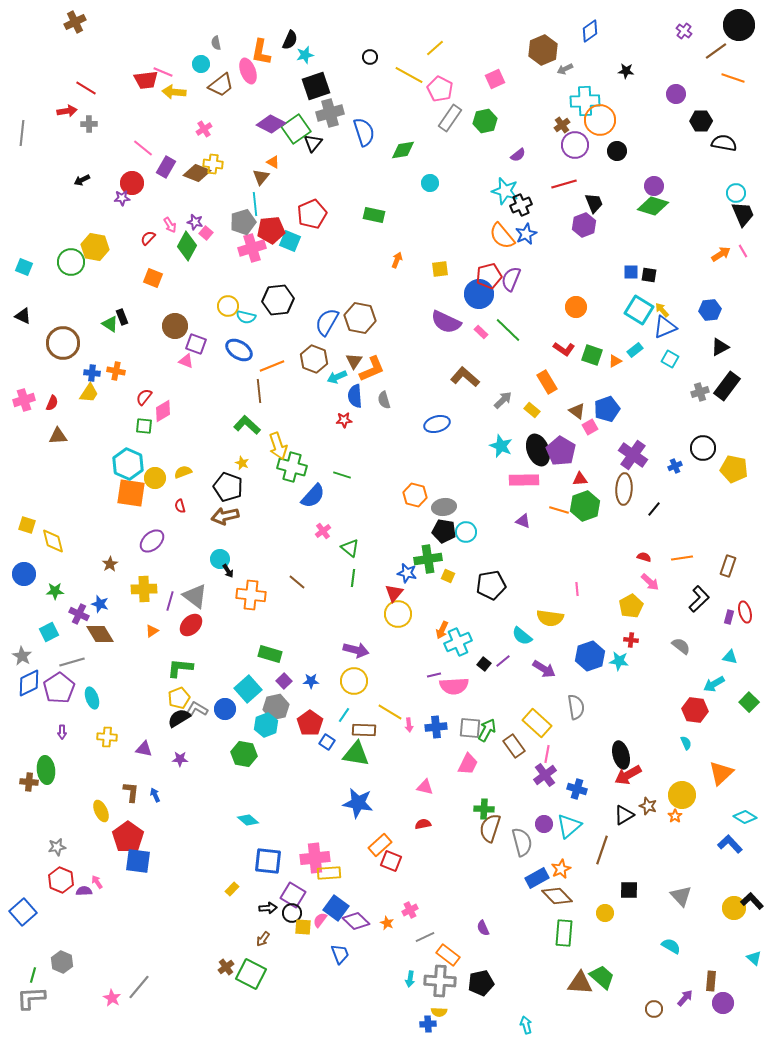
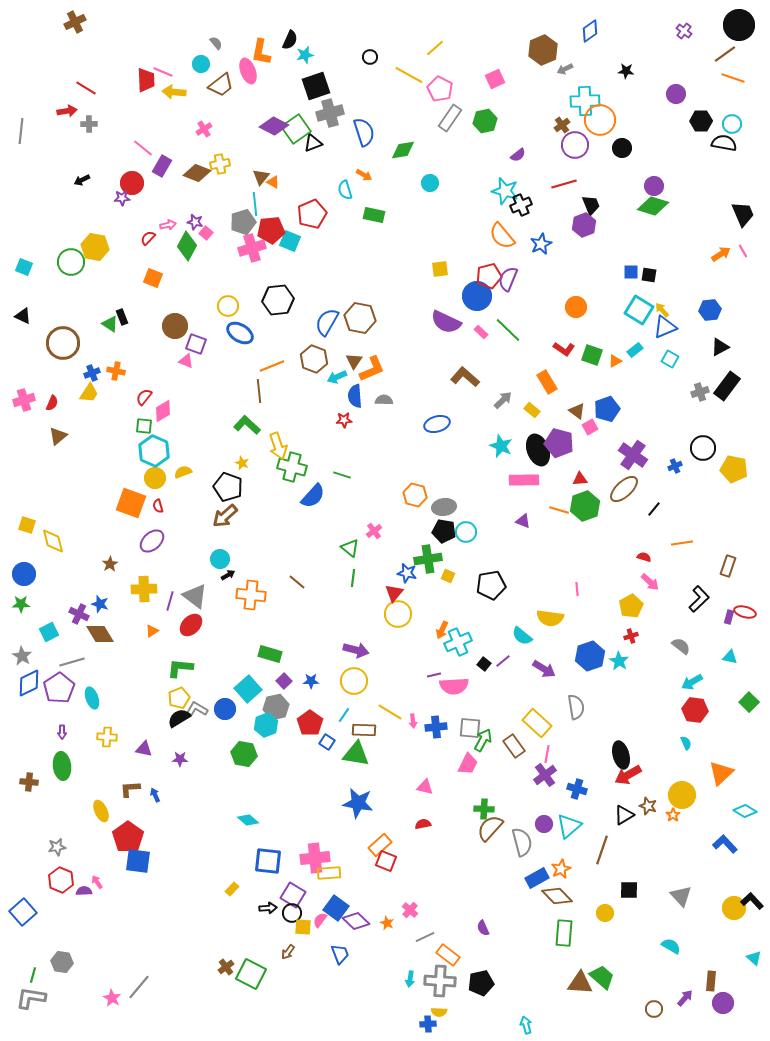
gray semicircle at (216, 43): rotated 152 degrees clockwise
brown line at (716, 51): moved 9 px right, 3 px down
red trapezoid at (146, 80): rotated 85 degrees counterclockwise
purple diamond at (271, 124): moved 3 px right, 2 px down
gray line at (22, 133): moved 1 px left, 2 px up
black triangle at (313, 143): rotated 30 degrees clockwise
black circle at (617, 151): moved 5 px right, 3 px up
orange triangle at (273, 162): moved 20 px down
yellow cross at (213, 164): moved 7 px right; rotated 18 degrees counterclockwise
purple rectangle at (166, 167): moved 4 px left, 1 px up
cyan circle at (736, 193): moved 4 px left, 69 px up
black trapezoid at (594, 203): moved 3 px left, 2 px down
pink arrow at (170, 225): moved 2 px left; rotated 70 degrees counterclockwise
blue star at (526, 234): moved 15 px right, 10 px down
orange arrow at (397, 260): moved 33 px left, 85 px up; rotated 98 degrees clockwise
purple semicircle at (511, 279): moved 3 px left
blue circle at (479, 294): moved 2 px left, 2 px down
cyan semicircle at (246, 317): moved 99 px right, 127 px up; rotated 60 degrees clockwise
blue ellipse at (239, 350): moved 1 px right, 17 px up
blue cross at (92, 373): rotated 28 degrees counterclockwise
gray semicircle at (384, 400): rotated 108 degrees clockwise
brown triangle at (58, 436): rotated 36 degrees counterclockwise
purple pentagon at (561, 451): moved 2 px left, 8 px up; rotated 16 degrees counterclockwise
cyan hexagon at (128, 464): moved 26 px right, 13 px up
brown ellipse at (624, 489): rotated 44 degrees clockwise
orange square at (131, 493): moved 10 px down; rotated 12 degrees clockwise
red semicircle at (180, 506): moved 22 px left
brown arrow at (225, 516): rotated 28 degrees counterclockwise
pink cross at (323, 531): moved 51 px right
orange line at (682, 558): moved 15 px up
black arrow at (228, 571): moved 4 px down; rotated 88 degrees counterclockwise
green star at (55, 591): moved 34 px left, 13 px down
red ellipse at (745, 612): rotated 60 degrees counterclockwise
red cross at (631, 640): moved 4 px up; rotated 24 degrees counterclockwise
cyan star at (619, 661): rotated 24 degrees clockwise
cyan arrow at (714, 684): moved 22 px left, 2 px up
pink arrow at (409, 725): moved 4 px right, 4 px up
green arrow at (487, 730): moved 4 px left, 10 px down
green ellipse at (46, 770): moved 16 px right, 4 px up
brown L-shape at (131, 792): moved 1 px left, 3 px up; rotated 100 degrees counterclockwise
orange star at (675, 816): moved 2 px left, 1 px up
cyan diamond at (745, 817): moved 6 px up
brown semicircle at (490, 828): rotated 24 degrees clockwise
blue L-shape at (730, 844): moved 5 px left
red square at (391, 861): moved 5 px left
pink cross at (410, 910): rotated 21 degrees counterclockwise
brown arrow at (263, 939): moved 25 px right, 13 px down
gray hexagon at (62, 962): rotated 15 degrees counterclockwise
gray L-shape at (31, 998): rotated 12 degrees clockwise
